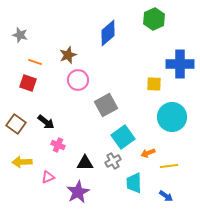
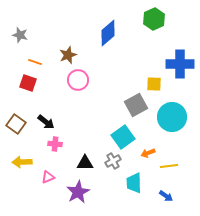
gray square: moved 30 px right
pink cross: moved 3 px left, 1 px up; rotated 16 degrees counterclockwise
